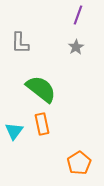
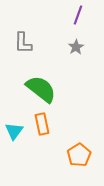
gray L-shape: moved 3 px right
orange pentagon: moved 8 px up
